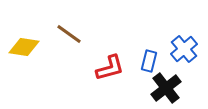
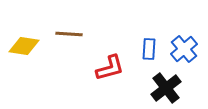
brown line: rotated 32 degrees counterclockwise
yellow diamond: moved 1 px up
blue rectangle: moved 12 px up; rotated 10 degrees counterclockwise
